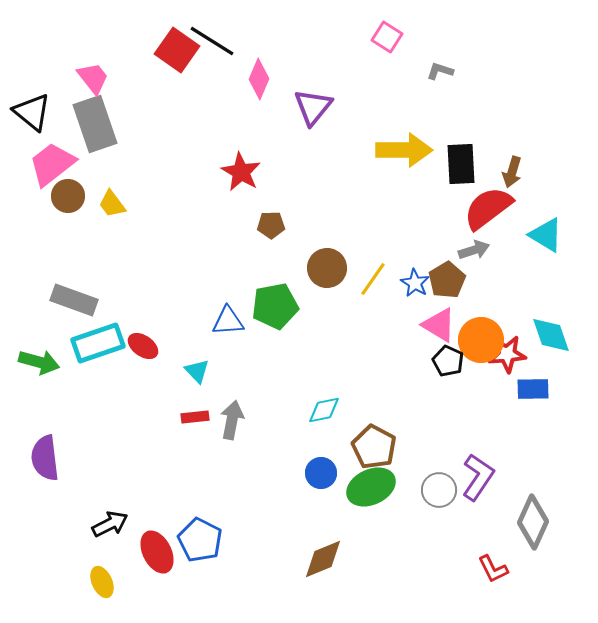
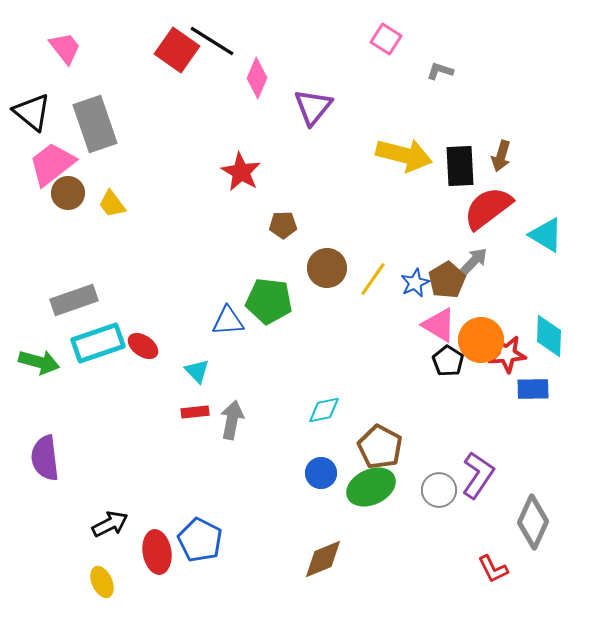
pink square at (387, 37): moved 1 px left, 2 px down
pink trapezoid at (93, 78): moved 28 px left, 30 px up
pink diamond at (259, 79): moved 2 px left, 1 px up
yellow arrow at (404, 150): moved 5 px down; rotated 14 degrees clockwise
black rectangle at (461, 164): moved 1 px left, 2 px down
brown arrow at (512, 172): moved 11 px left, 16 px up
brown circle at (68, 196): moved 3 px up
brown pentagon at (271, 225): moved 12 px right
gray arrow at (474, 250): moved 11 px down; rotated 28 degrees counterclockwise
blue star at (415, 283): rotated 16 degrees clockwise
gray rectangle at (74, 300): rotated 39 degrees counterclockwise
green pentagon at (275, 306): moved 6 px left, 5 px up; rotated 18 degrees clockwise
cyan diamond at (551, 335): moved 2 px left, 1 px down; rotated 21 degrees clockwise
black pentagon at (448, 361): rotated 8 degrees clockwise
red rectangle at (195, 417): moved 5 px up
brown pentagon at (374, 447): moved 6 px right
purple L-shape at (478, 477): moved 2 px up
red ellipse at (157, 552): rotated 18 degrees clockwise
